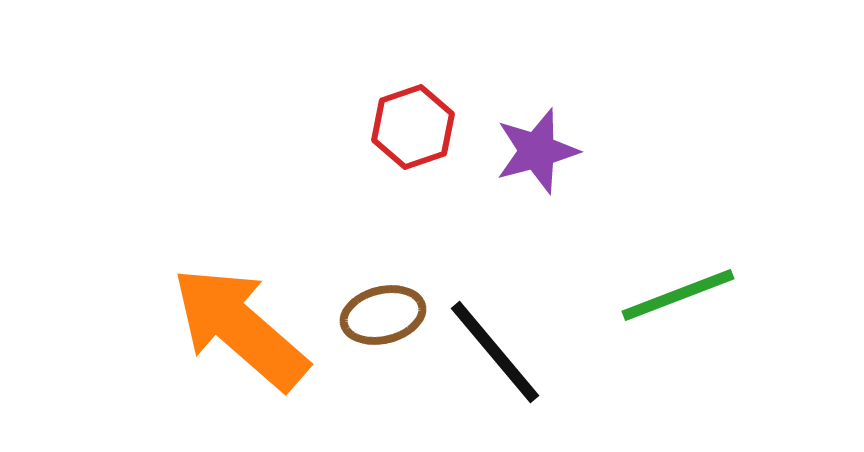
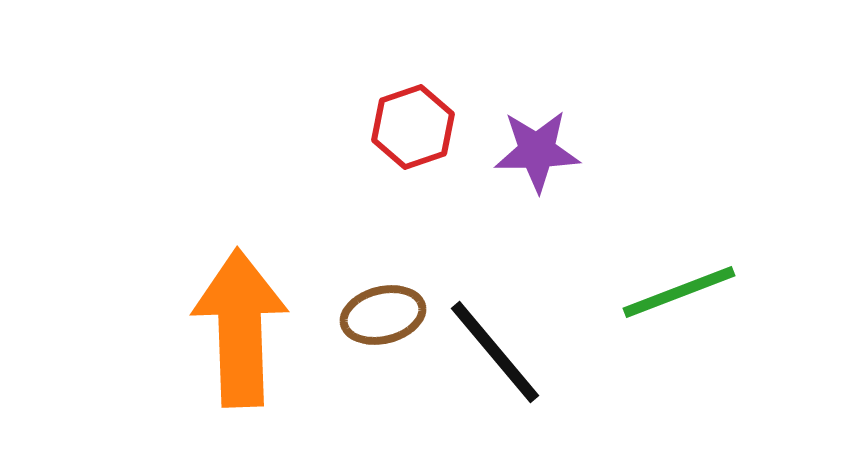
purple star: rotated 14 degrees clockwise
green line: moved 1 px right, 3 px up
orange arrow: rotated 47 degrees clockwise
